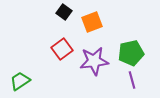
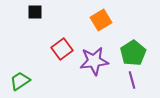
black square: moved 29 px left; rotated 35 degrees counterclockwise
orange square: moved 9 px right, 2 px up; rotated 10 degrees counterclockwise
green pentagon: moved 2 px right; rotated 20 degrees counterclockwise
